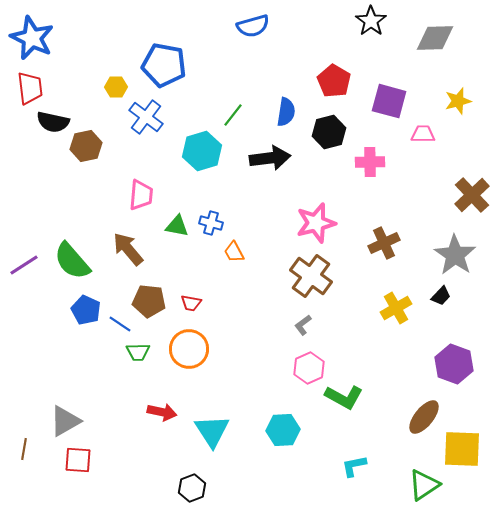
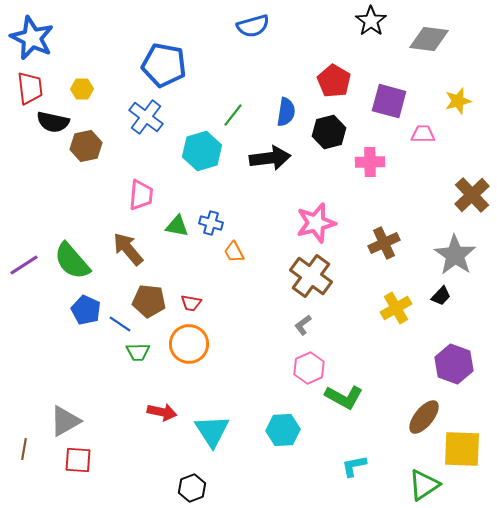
gray diamond at (435, 38): moved 6 px left, 1 px down; rotated 9 degrees clockwise
yellow hexagon at (116, 87): moved 34 px left, 2 px down
orange circle at (189, 349): moved 5 px up
